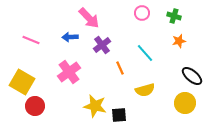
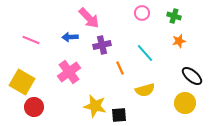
purple cross: rotated 24 degrees clockwise
red circle: moved 1 px left, 1 px down
